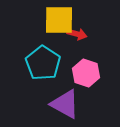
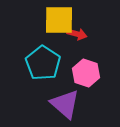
purple triangle: rotated 12 degrees clockwise
